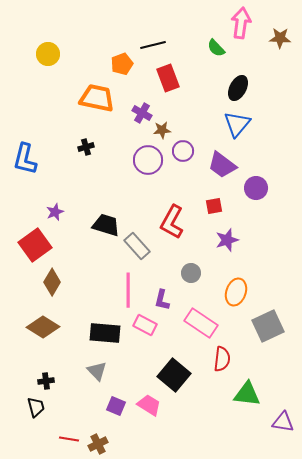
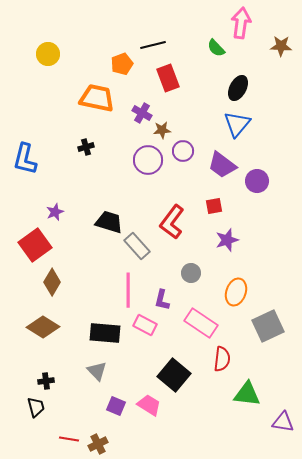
brown star at (280, 38): moved 1 px right, 8 px down
purple circle at (256, 188): moved 1 px right, 7 px up
red L-shape at (172, 222): rotated 8 degrees clockwise
black trapezoid at (106, 225): moved 3 px right, 3 px up
